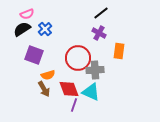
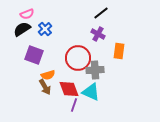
purple cross: moved 1 px left, 1 px down
brown arrow: moved 1 px right, 2 px up
